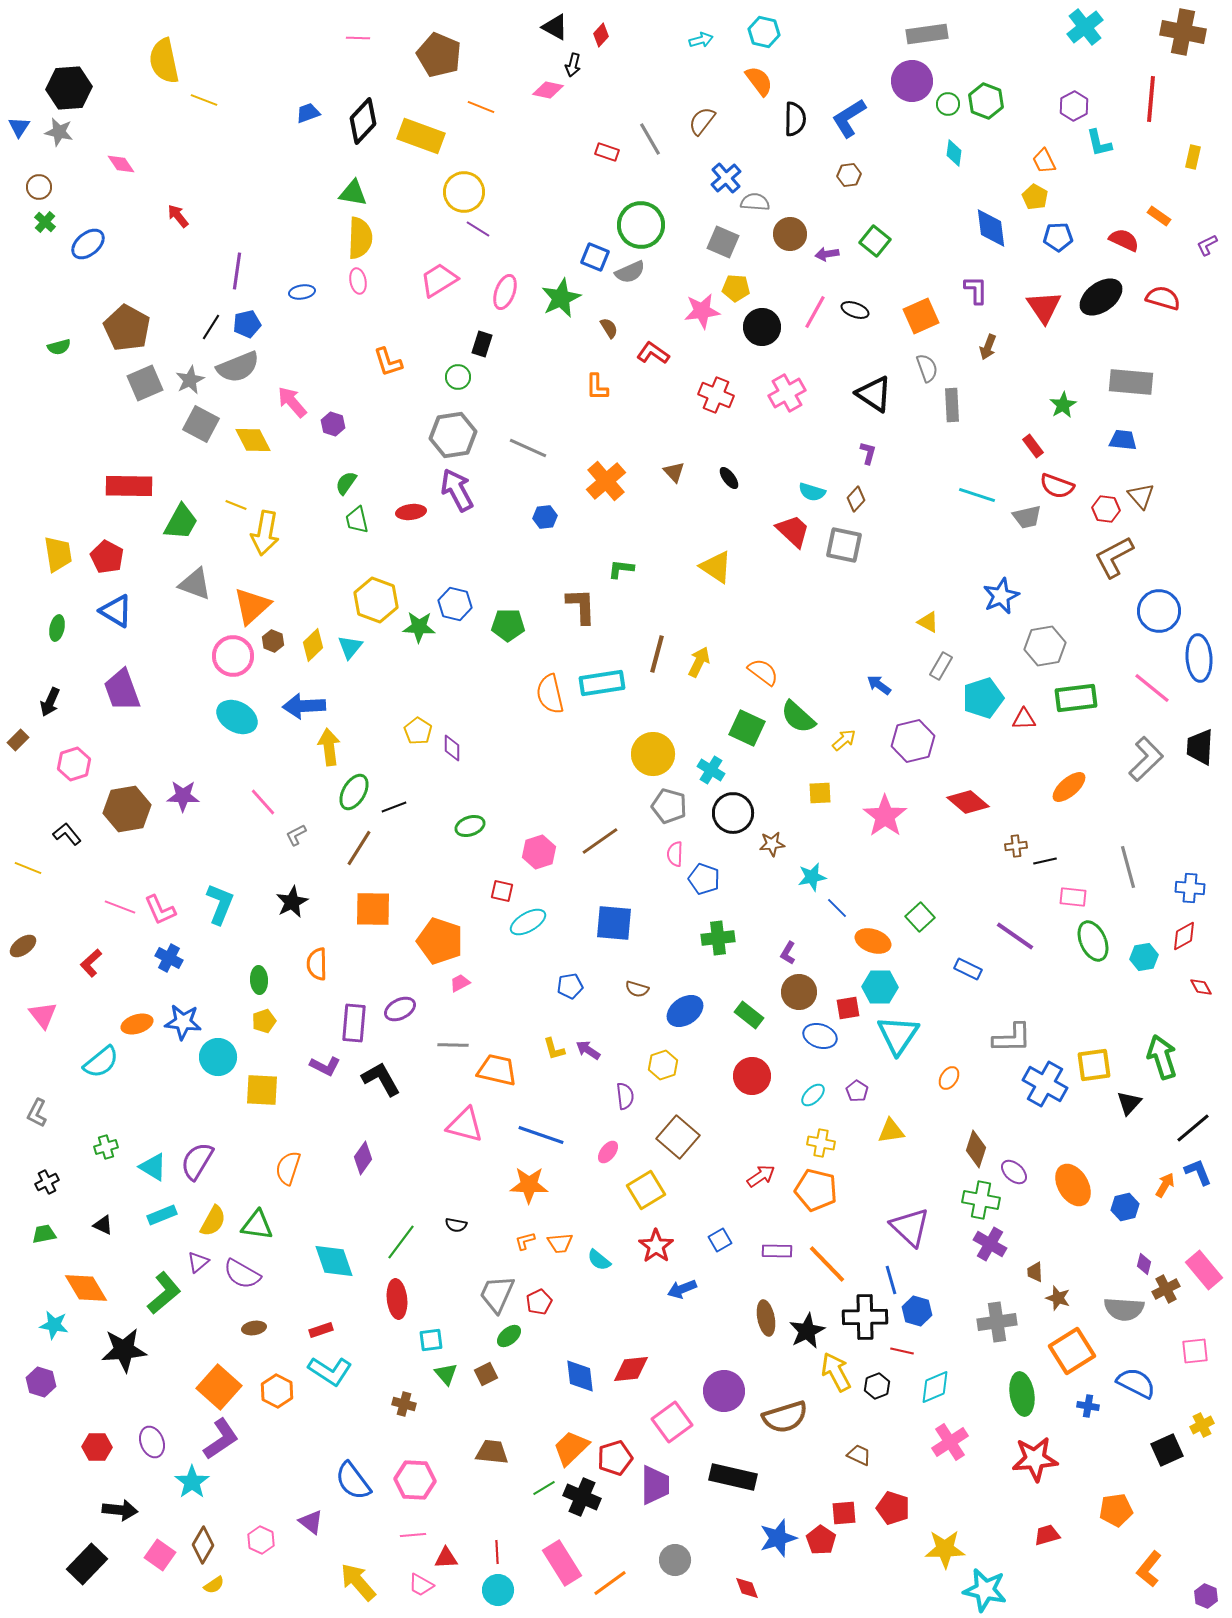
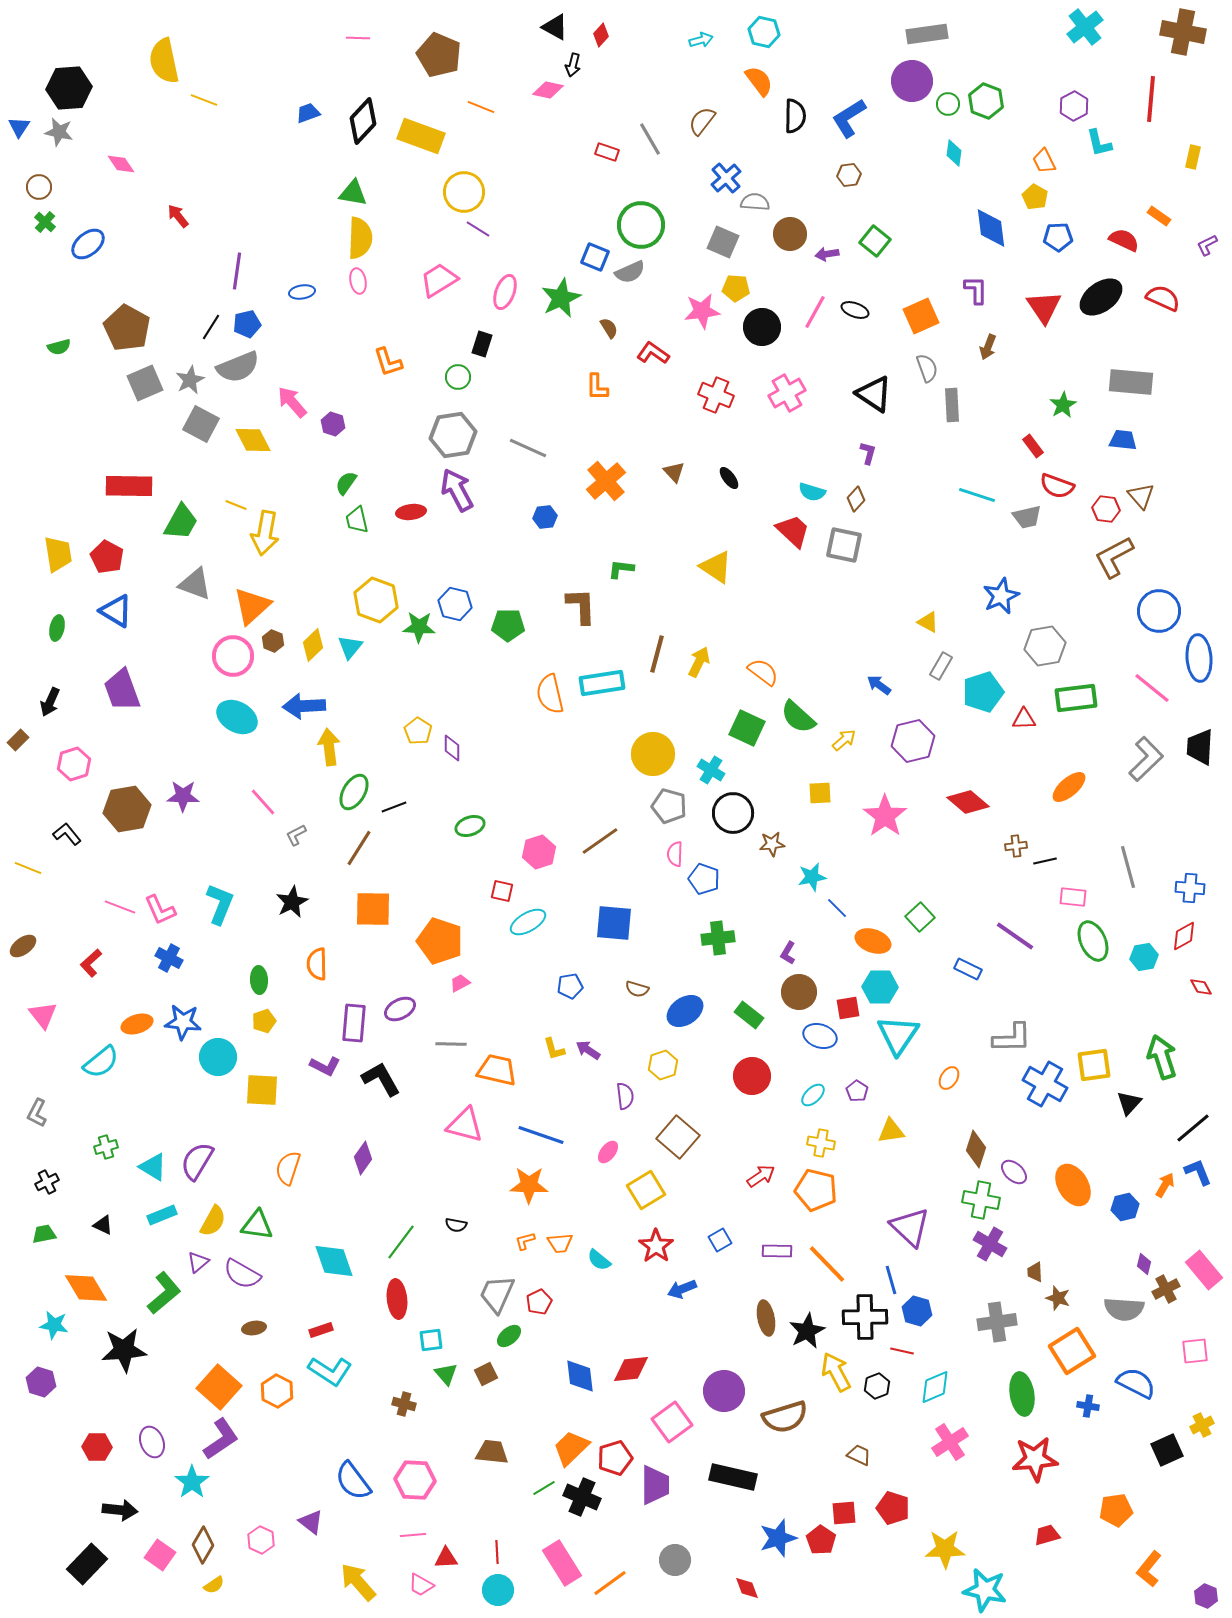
black semicircle at (795, 119): moved 3 px up
red semicircle at (1163, 298): rotated 8 degrees clockwise
cyan pentagon at (983, 698): moved 6 px up
gray line at (453, 1045): moved 2 px left, 1 px up
